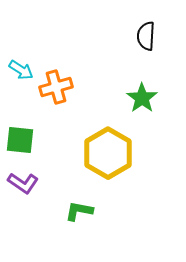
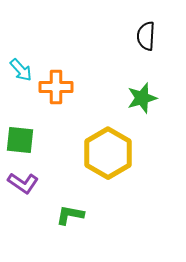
cyan arrow: rotated 15 degrees clockwise
orange cross: rotated 16 degrees clockwise
green star: rotated 20 degrees clockwise
green L-shape: moved 9 px left, 4 px down
